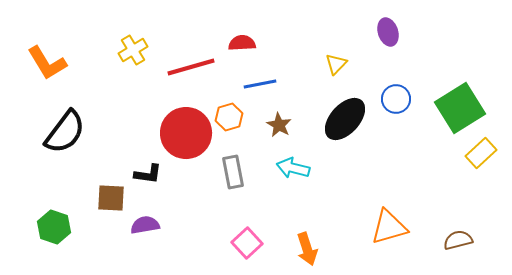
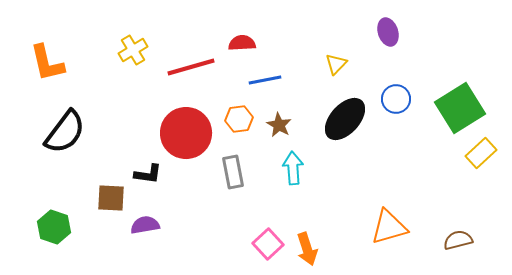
orange L-shape: rotated 18 degrees clockwise
blue line: moved 5 px right, 4 px up
orange hexagon: moved 10 px right, 2 px down; rotated 8 degrees clockwise
cyan arrow: rotated 72 degrees clockwise
pink square: moved 21 px right, 1 px down
